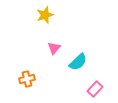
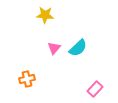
yellow star: rotated 24 degrees clockwise
cyan semicircle: moved 14 px up
